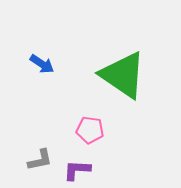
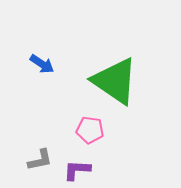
green triangle: moved 8 px left, 6 px down
